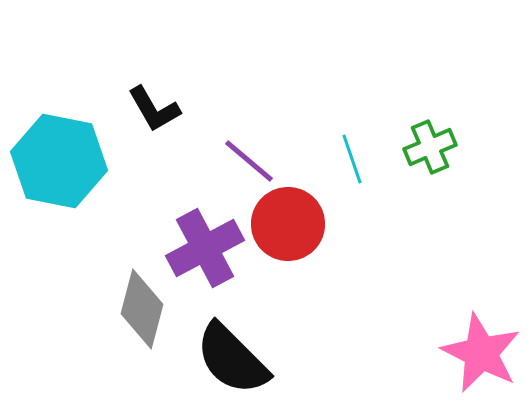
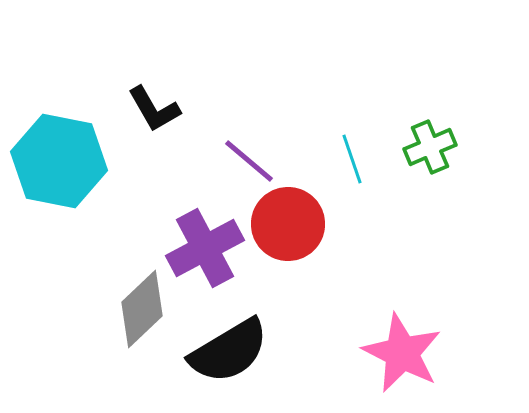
gray diamond: rotated 32 degrees clockwise
pink star: moved 79 px left
black semicircle: moved 3 px left, 8 px up; rotated 76 degrees counterclockwise
